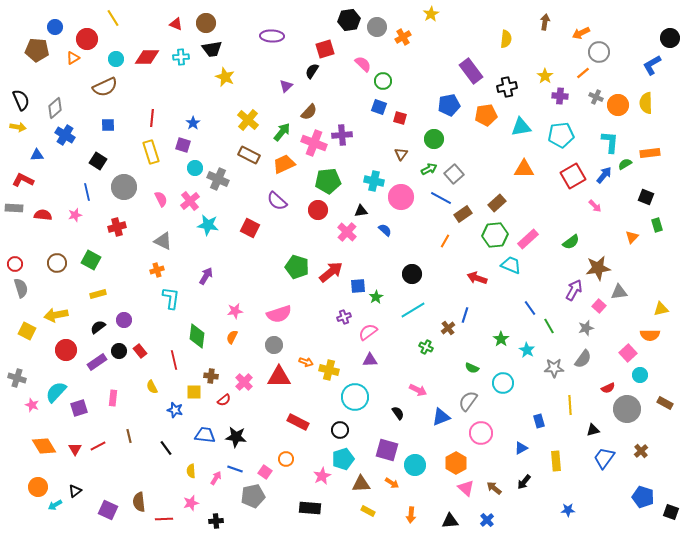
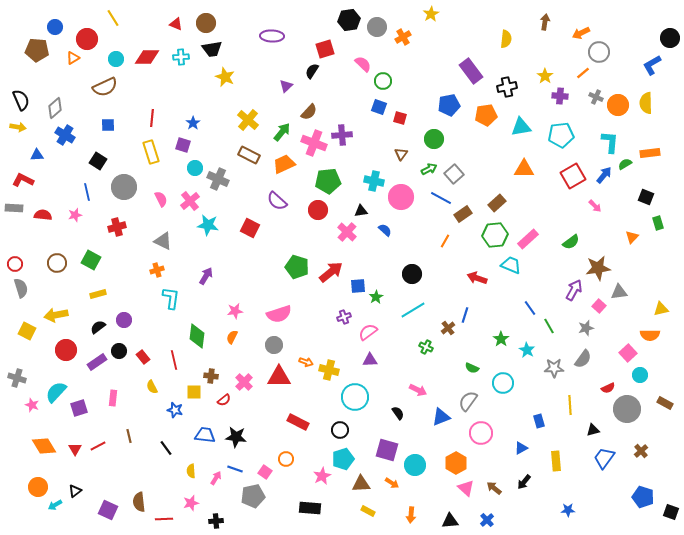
green rectangle at (657, 225): moved 1 px right, 2 px up
red rectangle at (140, 351): moved 3 px right, 6 px down
